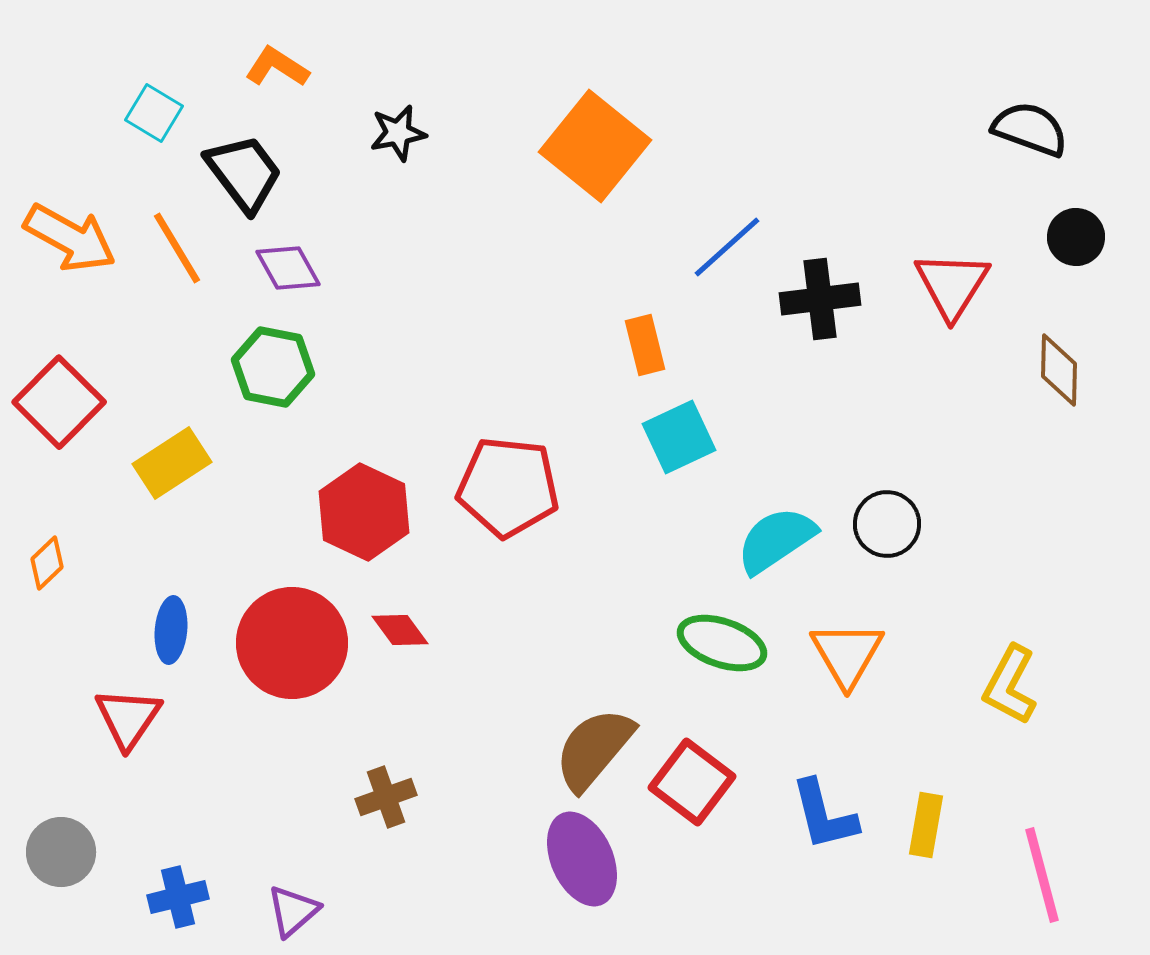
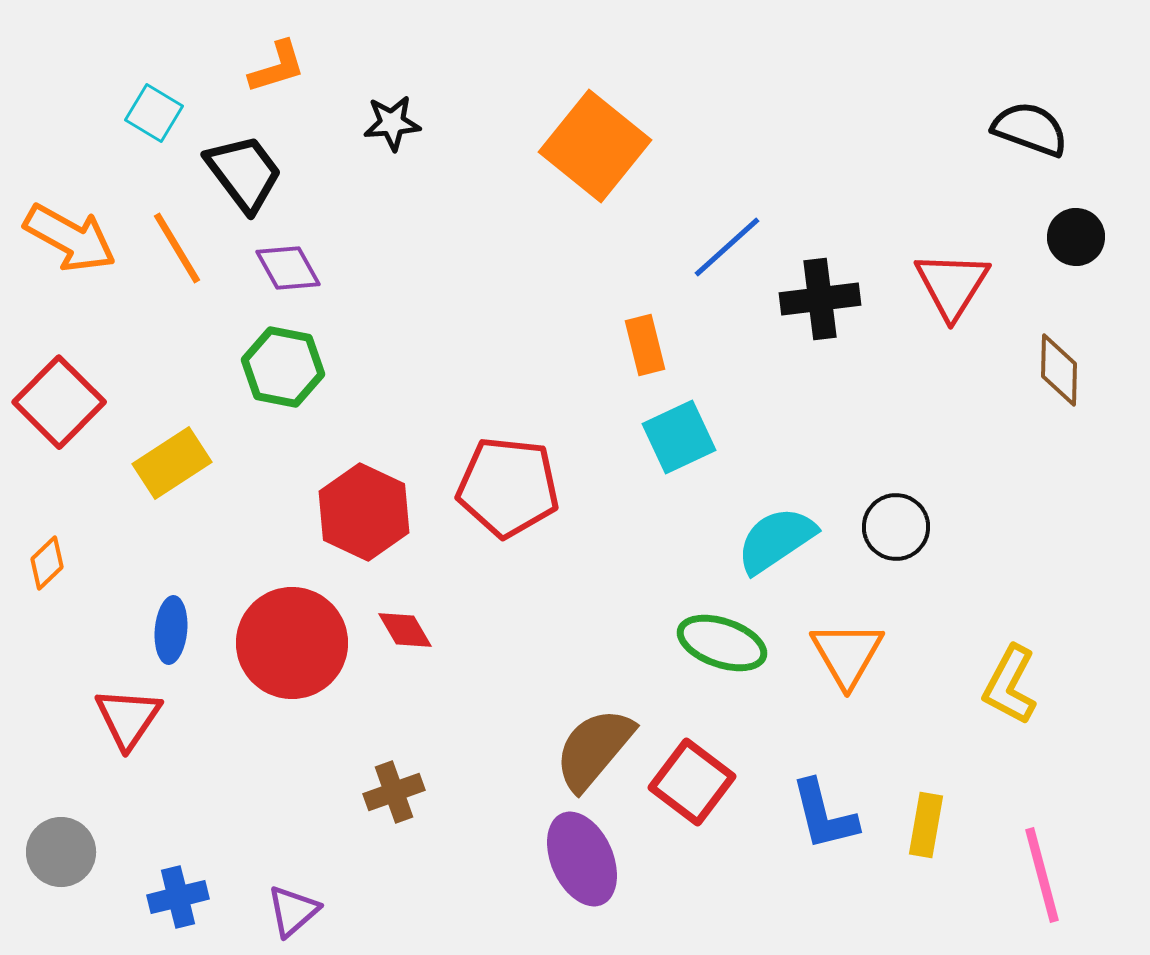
orange L-shape at (277, 67): rotated 130 degrees clockwise
black star at (398, 133): moved 6 px left, 10 px up; rotated 6 degrees clockwise
green hexagon at (273, 367): moved 10 px right
black circle at (887, 524): moved 9 px right, 3 px down
red diamond at (400, 630): moved 5 px right; rotated 6 degrees clockwise
brown cross at (386, 797): moved 8 px right, 5 px up
